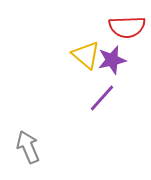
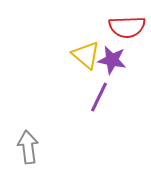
purple star: rotated 24 degrees clockwise
purple line: moved 3 px left, 1 px up; rotated 16 degrees counterclockwise
gray arrow: rotated 16 degrees clockwise
